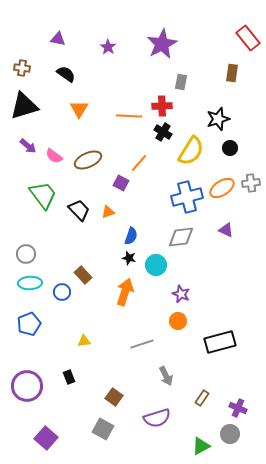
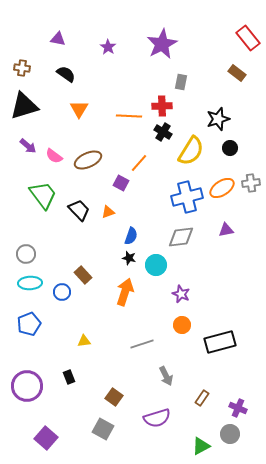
brown rectangle at (232, 73): moved 5 px right; rotated 60 degrees counterclockwise
purple triangle at (226, 230): rotated 35 degrees counterclockwise
orange circle at (178, 321): moved 4 px right, 4 px down
